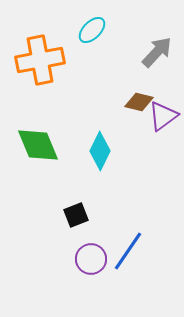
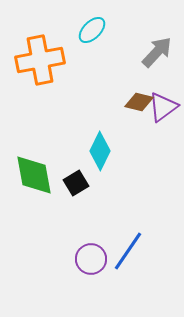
purple triangle: moved 9 px up
green diamond: moved 4 px left, 30 px down; rotated 12 degrees clockwise
black square: moved 32 px up; rotated 10 degrees counterclockwise
